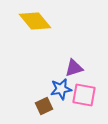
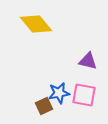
yellow diamond: moved 1 px right, 3 px down
purple triangle: moved 14 px right, 7 px up; rotated 30 degrees clockwise
blue star: moved 2 px left, 4 px down
